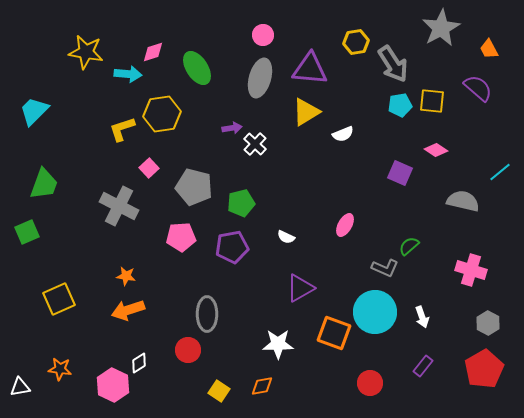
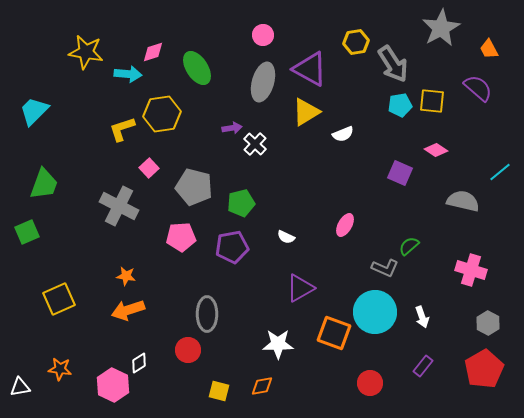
purple triangle at (310, 69): rotated 24 degrees clockwise
gray ellipse at (260, 78): moved 3 px right, 4 px down
yellow square at (219, 391): rotated 20 degrees counterclockwise
